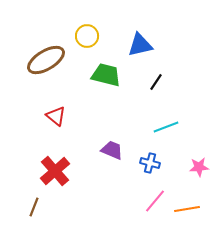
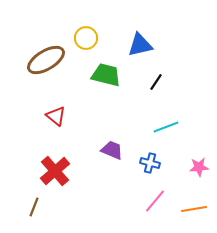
yellow circle: moved 1 px left, 2 px down
orange line: moved 7 px right
